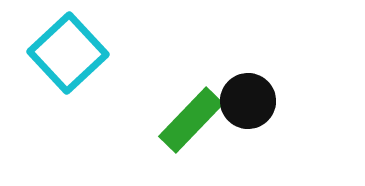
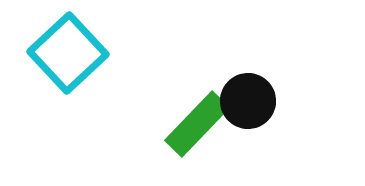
green rectangle: moved 6 px right, 4 px down
